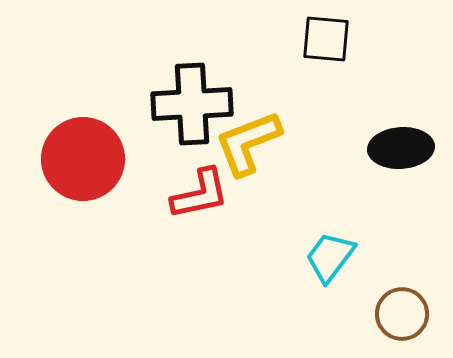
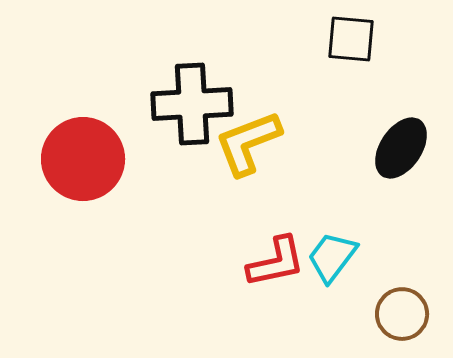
black square: moved 25 px right
black ellipse: rotated 52 degrees counterclockwise
red L-shape: moved 76 px right, 68 px down
cyan trapezoid: moved 2 px right
